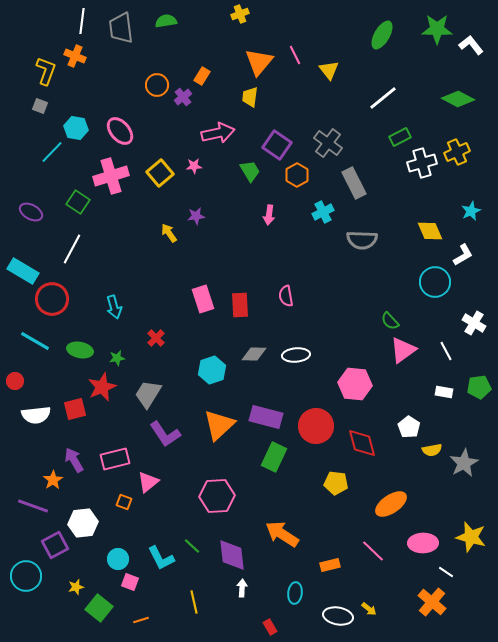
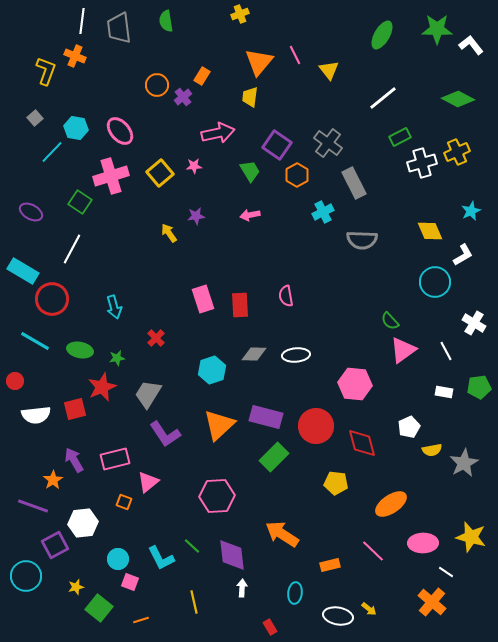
green semicircle at (166, 21): rotated 90 degrees counterclockwise
gray trapezoid at (121, 28): moved 2 px left
gray square at (40, 106): moved 5 px left, 12 px down; rotated 28 degrees clockwise
green square at (78, 202): moved 2 px right
pink arrow at (269, 215): moved 19 px left; rotated 72 degrees clockwise
white pentagon at (409, 427): rotated 15 degrees clockwise
green rectangle at (274, 457): rotated 20 degrees clockwise
